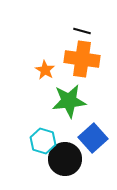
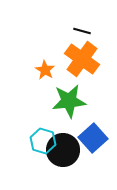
orange cross: rotated 28 degrees clockwise
black circle: moved 2 px left, 9 px up
